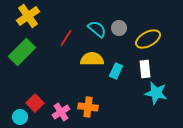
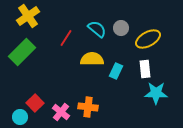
gray circle: moved 2 px right
cyan star: rotated 10 degrees counterclockwise
pink cross: rotated 18 degrees counterclockwise
